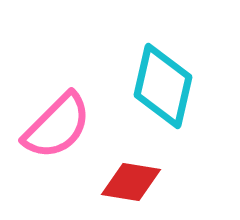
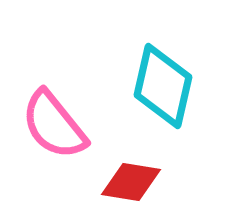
pink semicircle: moved 3 px left, 1 px up; rotated 96 degrees clockwise
